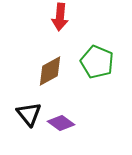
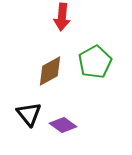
red arrow: moved 2 px right
green pentagon: moved 2 px left; rotated 20 degrees clockwise
purple diamond: moved 2 px right, 2 px down
